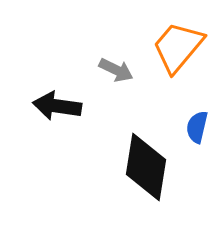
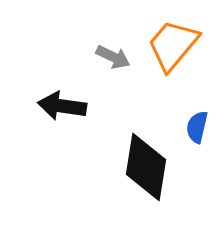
orange trapezoid: moved 5 px left, 2 px up
gray arrow: moved 3 px left, 13 px up
black arrow: moved 5 px right
